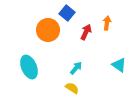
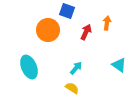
blue square: moved 2 px up; rotated 21 degrees counterclockwise
